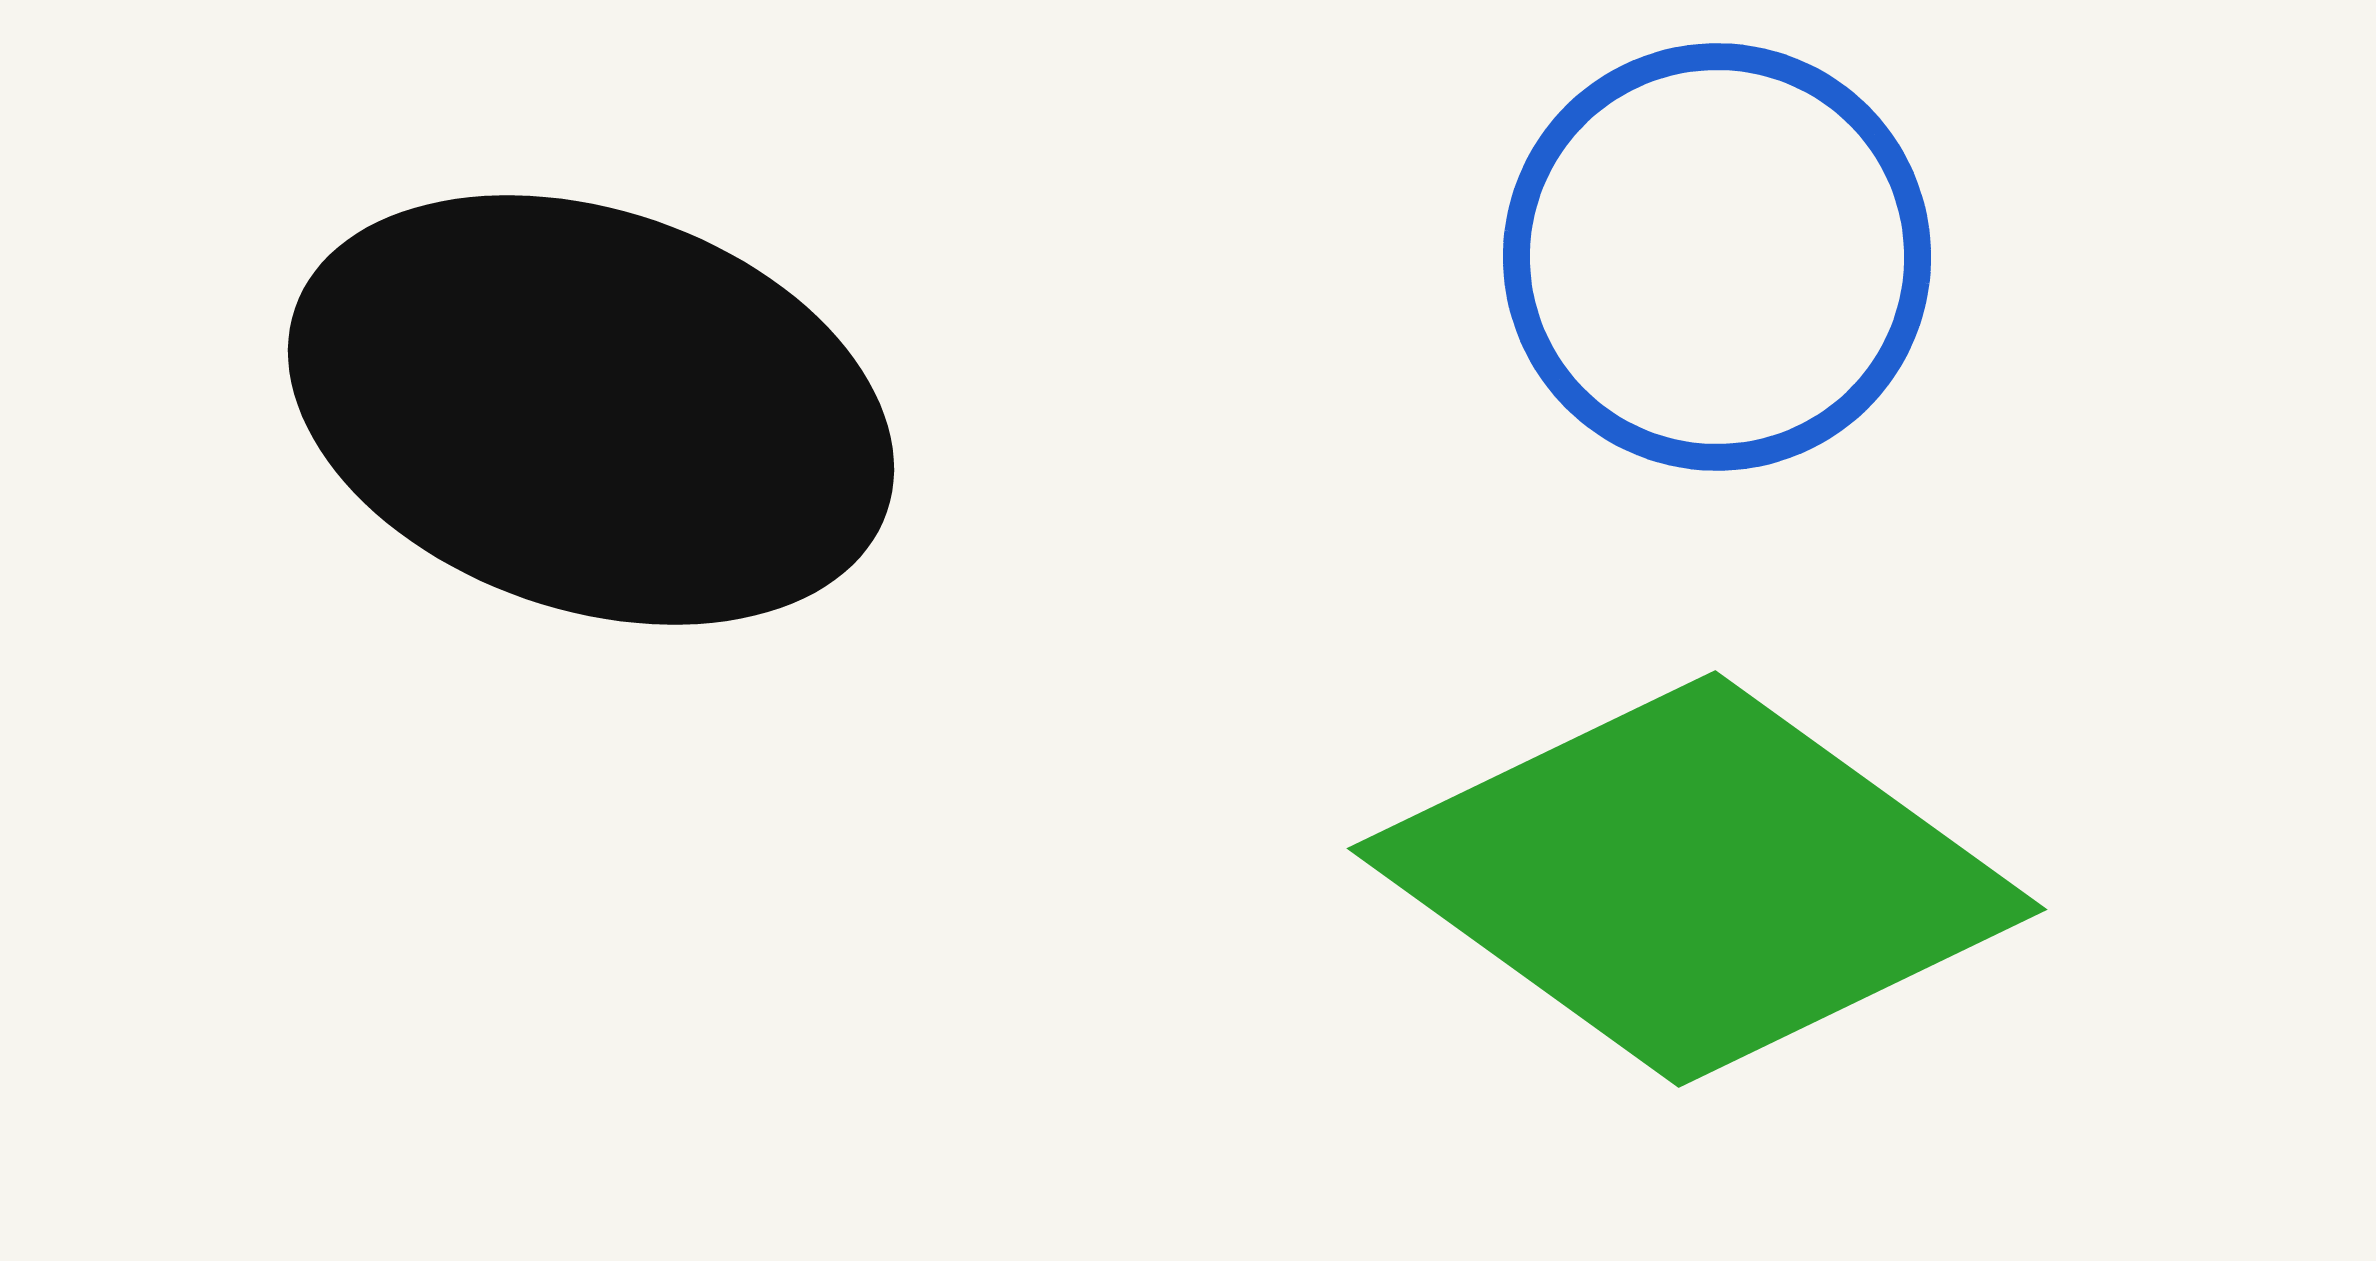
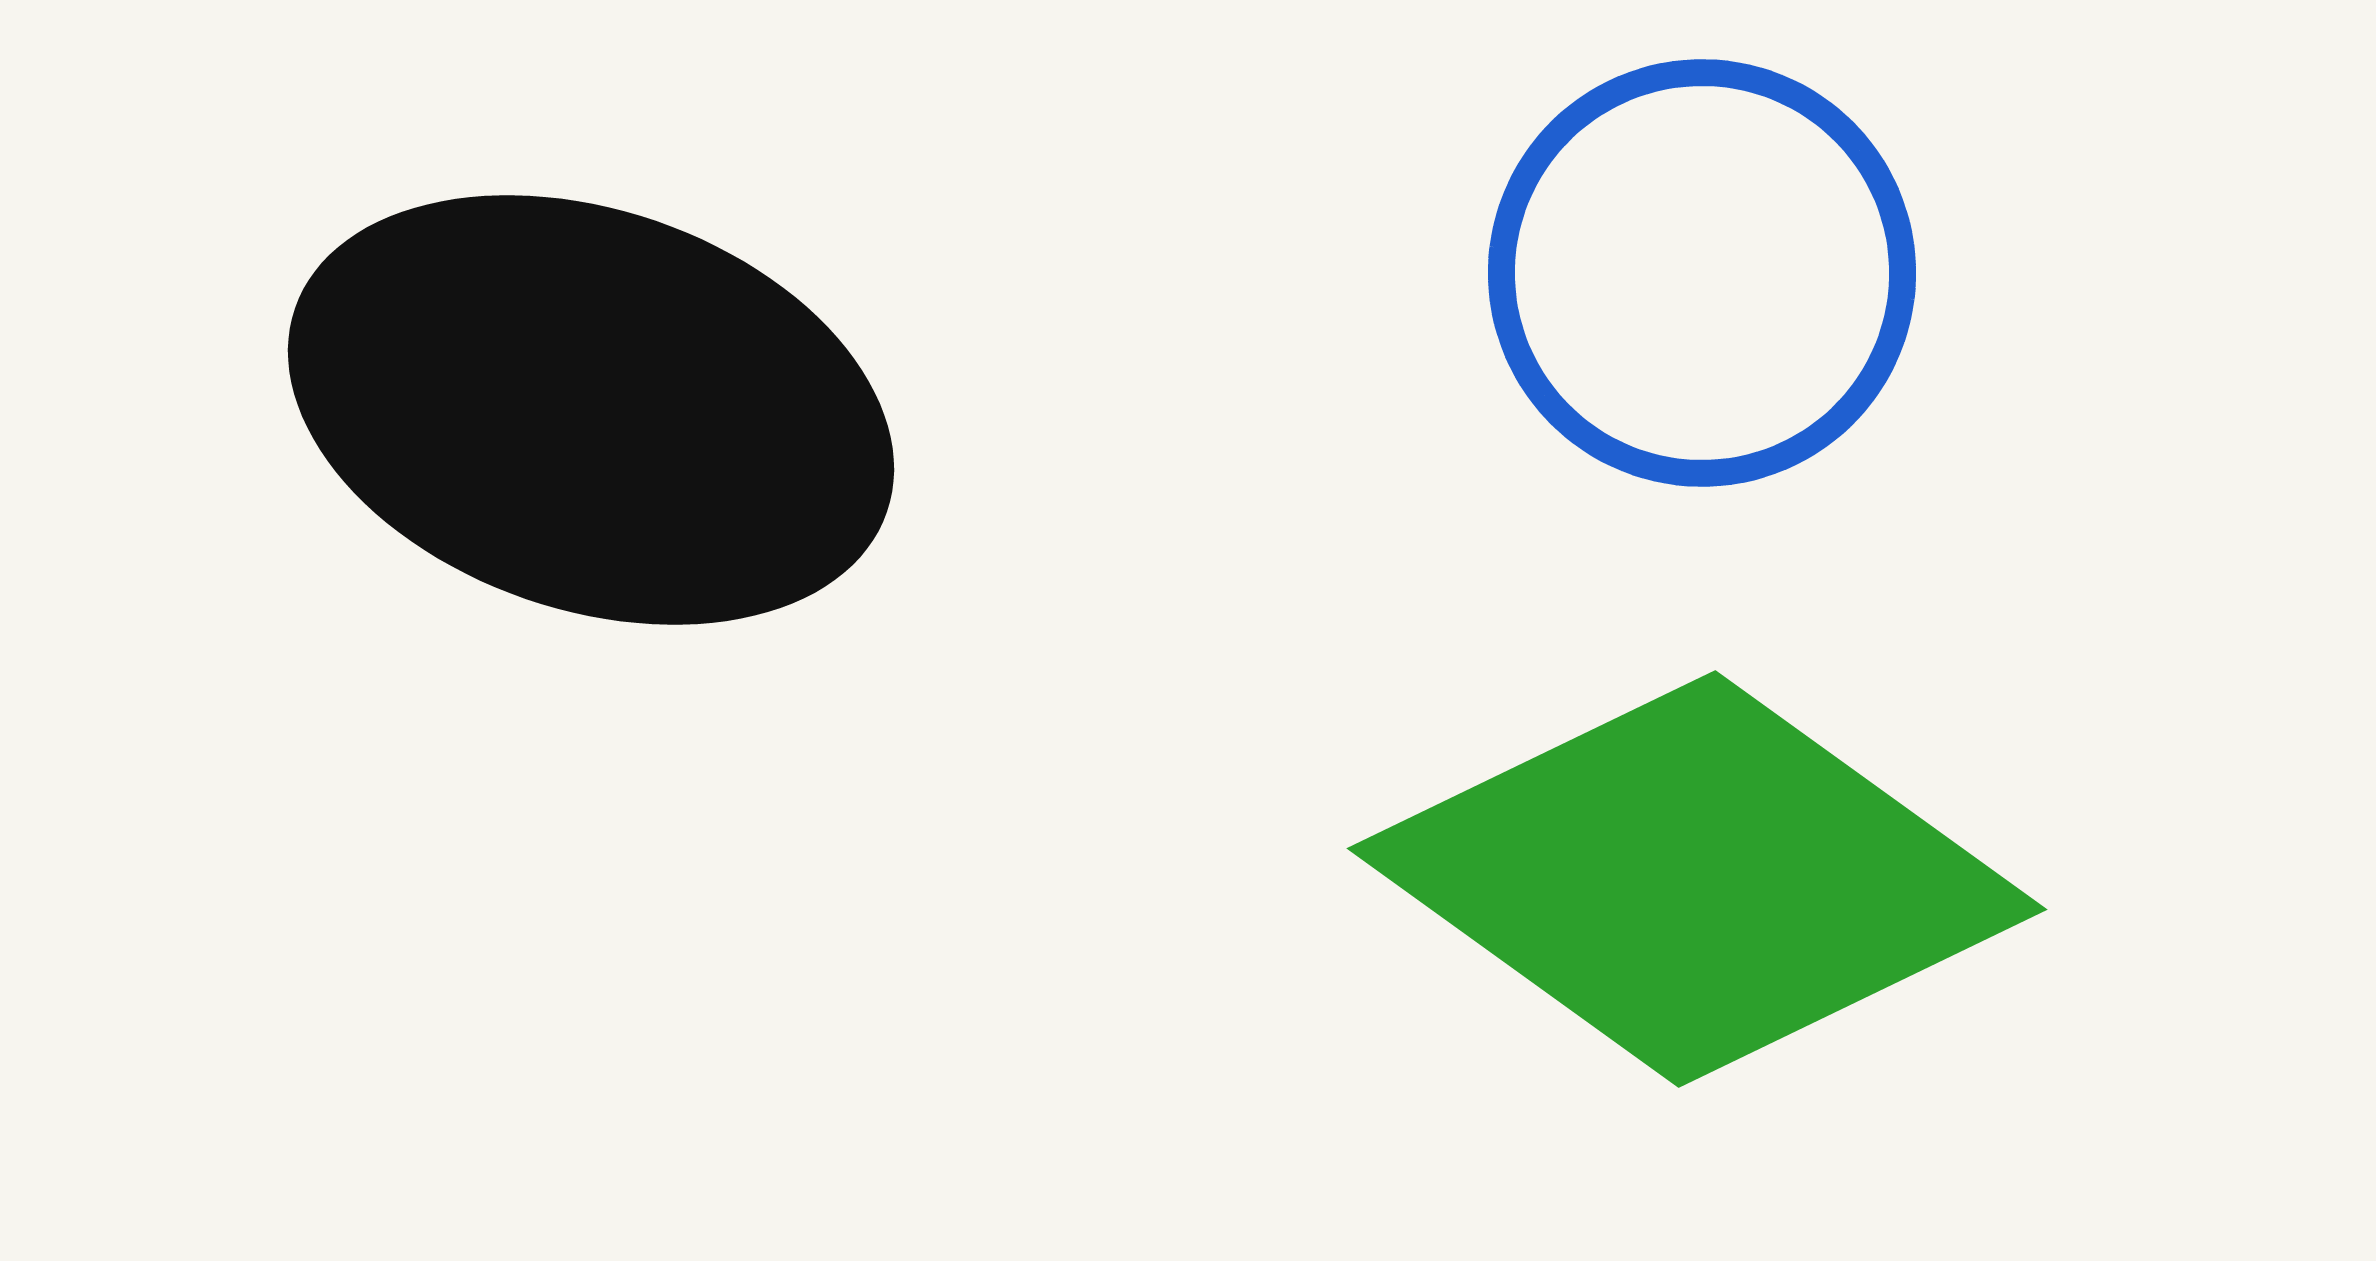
blue circle: moved 15 px left, 16 px down
